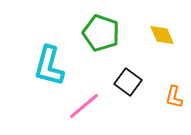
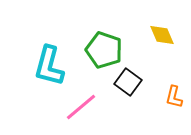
green pentagon: moved 3 px right, 17 px down
pink line: moved 3 px left, 1 px down
